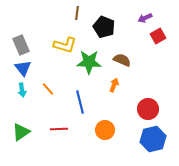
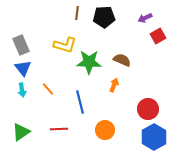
black pentagon: moved 10 px up; rotated 25 degrees counterclockwise
blue hexagon: moved 1 px right, 2 px up; rotated 15 degrees counterclockwise
